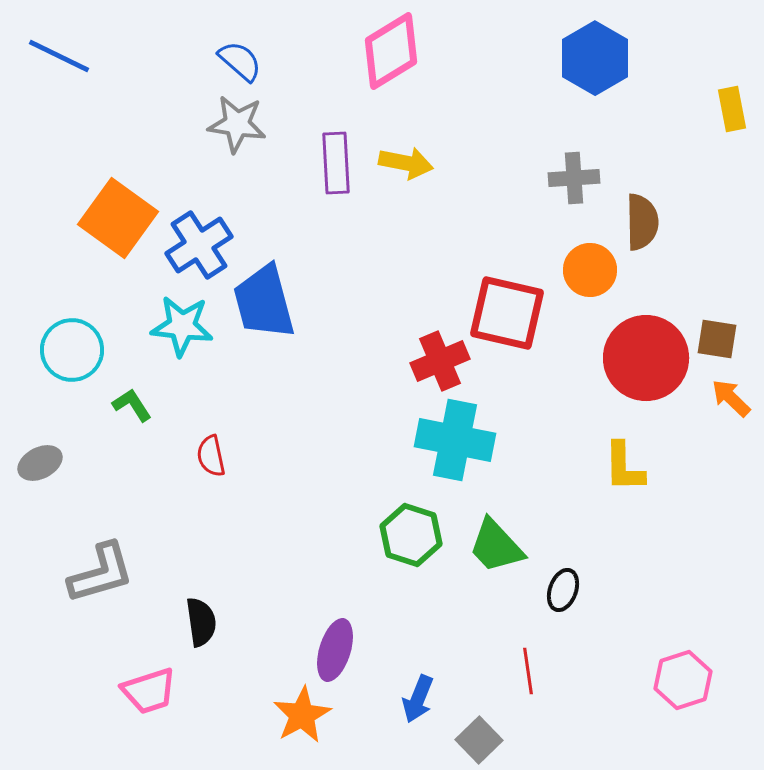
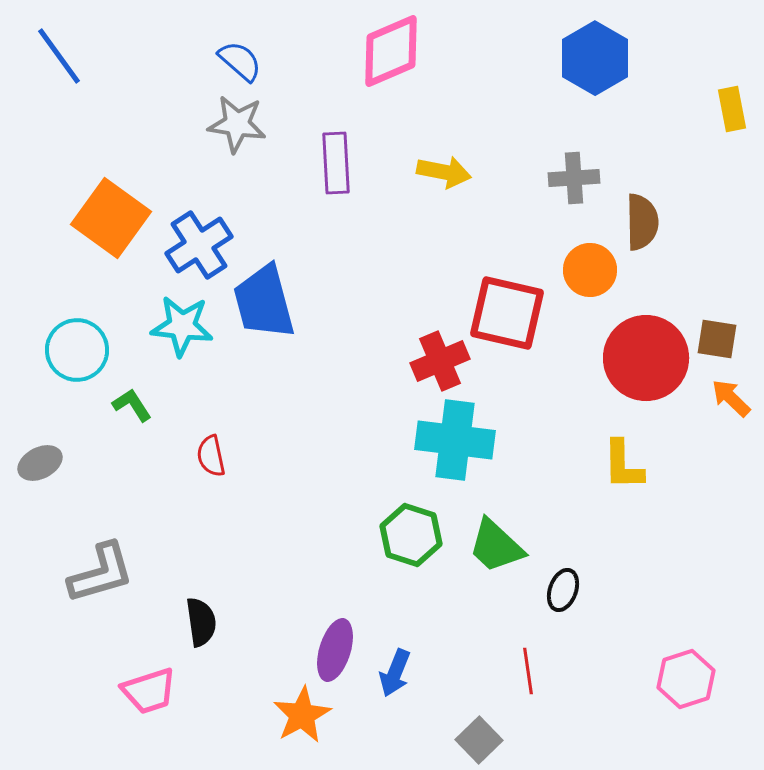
pink diamond: rotated 8 degrees clockwise
blue line: rotated 28 degrees clockwise
yellow arrow: moved 38 px right, 9 px down
orange square: moved 7 px left
cyan circle: moved 5 px right
cyan cross: rotated 4 degrees counterclockwise
yellow L-shape: moved 1 px left, 2 px up
green trapezoid: rotated 4 degrees counterclockwise
pink hexagon: moved 3 px right, 1 px up
blue arrow: moved 23 px left, 26 px up
